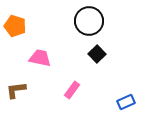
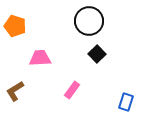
pink trapezoid: rotated 15 degrees counterclockwise
brown L-shape: moved 1 px left, 1 px down; rotated 25 degrees counterclockwise
blue rectangle: rotated 48 degrees counterclockwise
